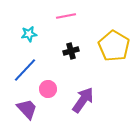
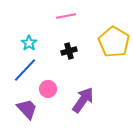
cyan star: moved 9 px down; rotated 28 degrees counterclockwise
yellow pentagon: moved 4 px up
black cross: moved 2 px left
